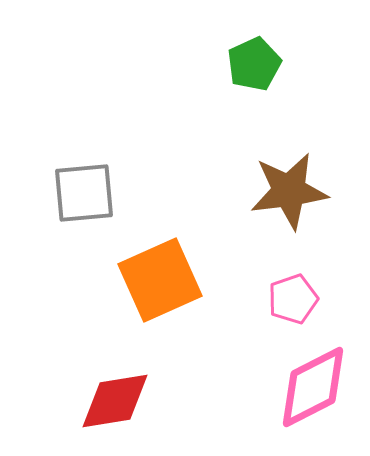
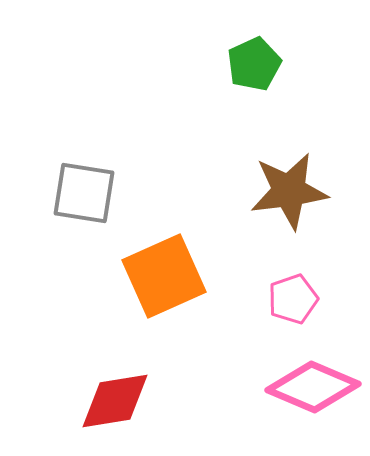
gray square: rotated 14 degrees clockwise
orange square: moved 4 px right, 4 px up
pink diamond: rotated 50 degrees clockwise
